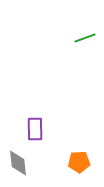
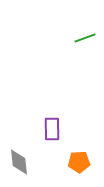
purple rectangle: moved 17 px right
gray diamond: moved 1 px right, 1 px up
